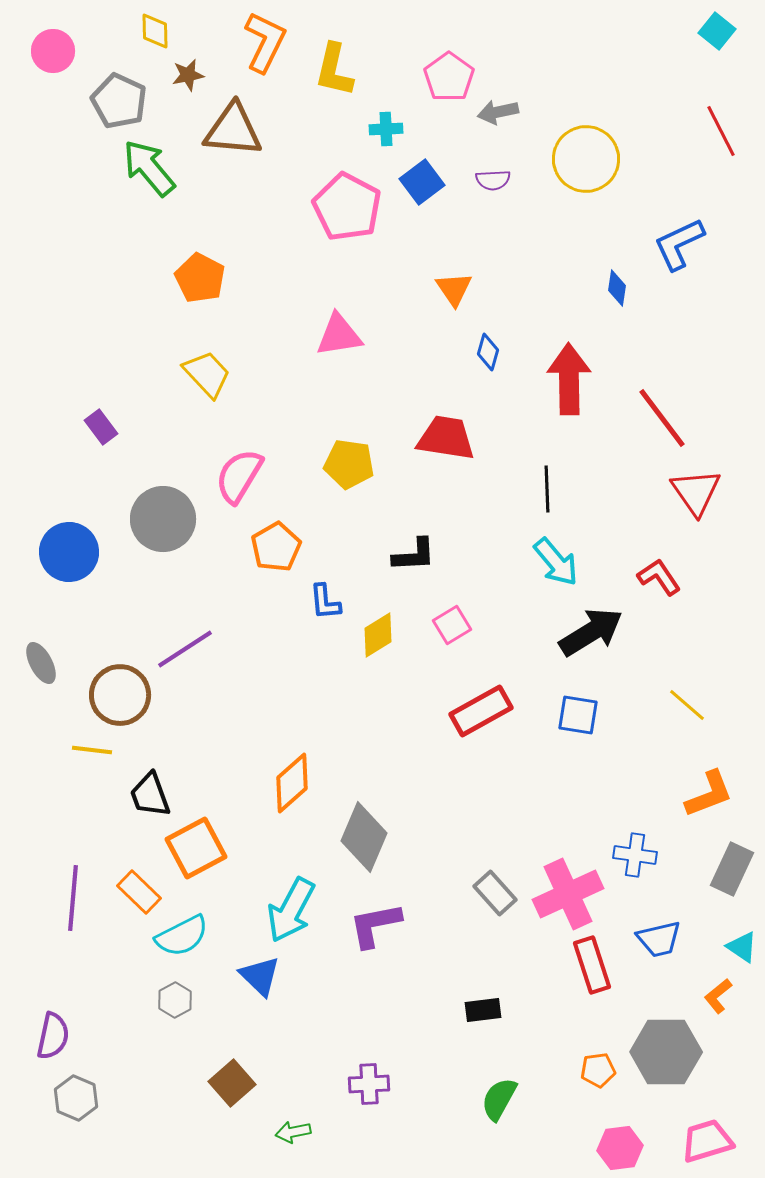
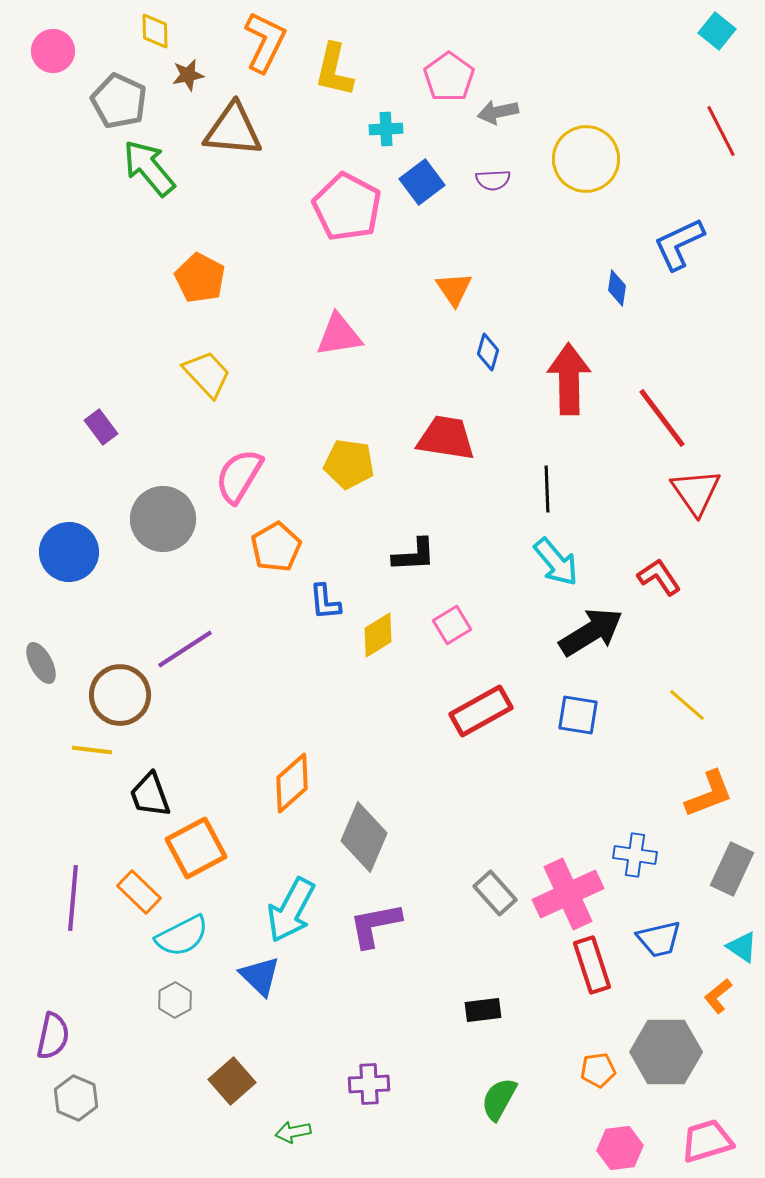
brown square at (232, 1083): moved 2 px up
